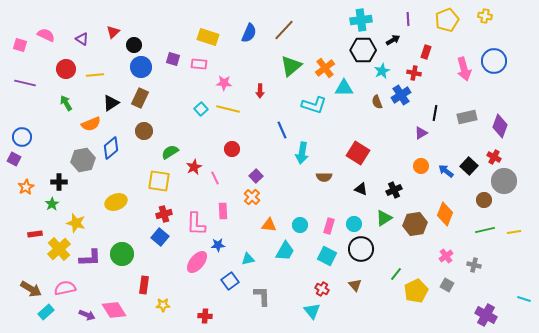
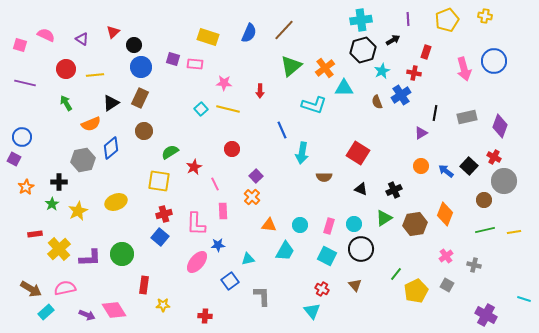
black hexagon at (363, 50): rotated 15 degrees counterclockwise
pink rectangle at (199, 64): moved 4 px left
pink line at (215, 178): moved 6 px down
yellow star at (76, 223): moved 2 px right, 12 px up; rotated 30 degrees clockwise
